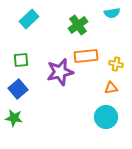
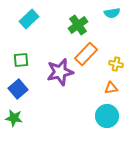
orange rectangle: moved 2 px up; rotated 40 degrees counterclockwise
cyan circle: moved 1 px right, 1 px up
